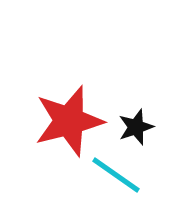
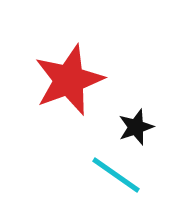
red star: moved 41 px up; rotated 6 degrees counterclockwise
